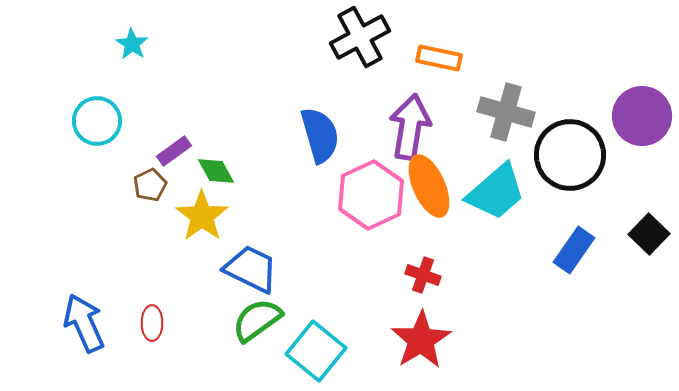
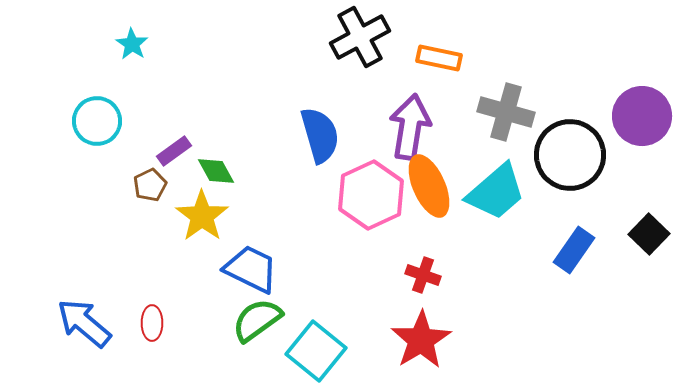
blue arrow: rotated 26 degrees counterclockwise
